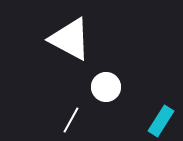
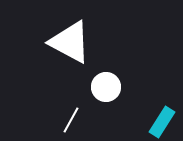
white triangle: moved 3 px down
cyan rectangle: moved 1 px right, 1 px down
